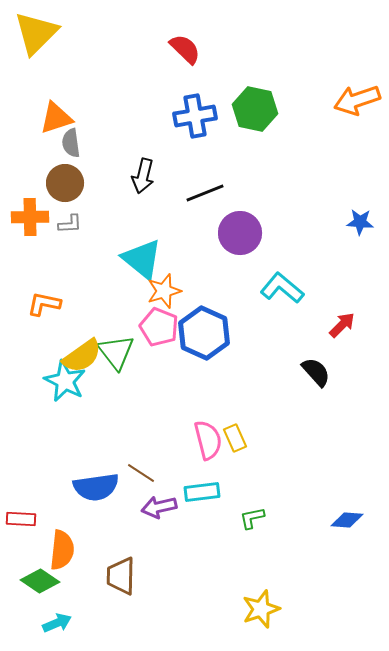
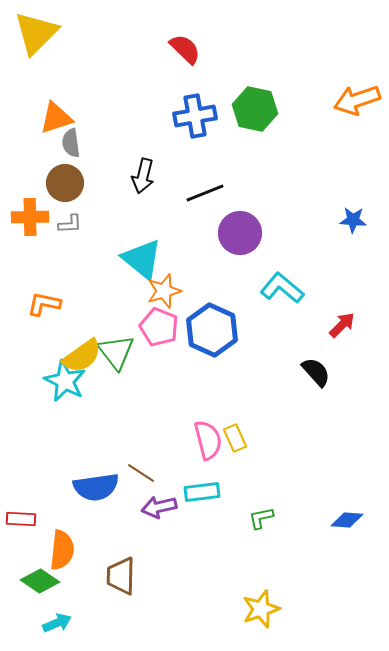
blue star: moved 7 px left, 2 px up
blue hexagon: moved 8 px right, 3 px up
green L-shape: moved 9 px right
